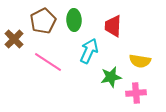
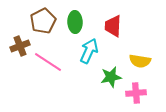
green ellipse: moved 1 px right, 2 px down
brown cross: moved 6 px right, 7 px down; rotated 24 degrees clockwise
